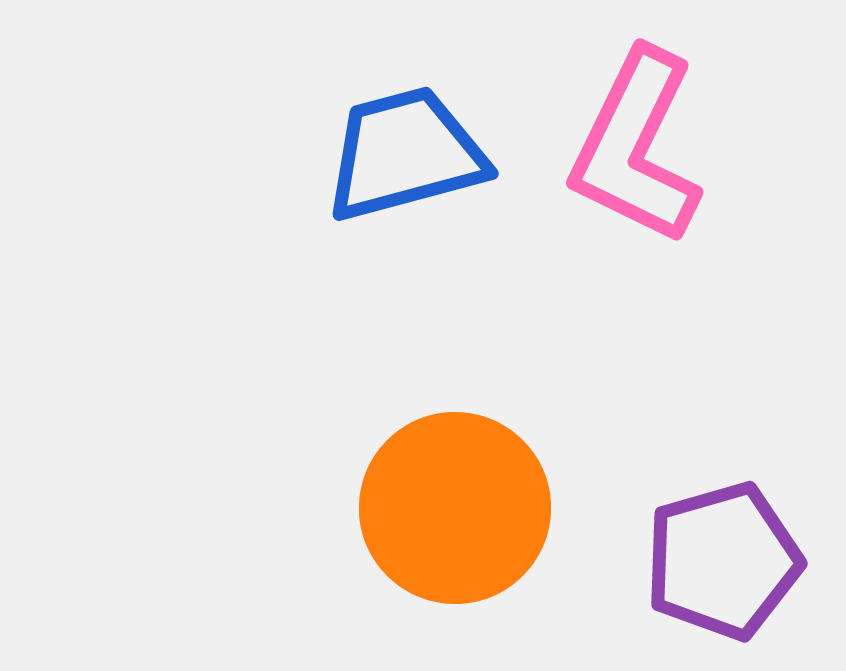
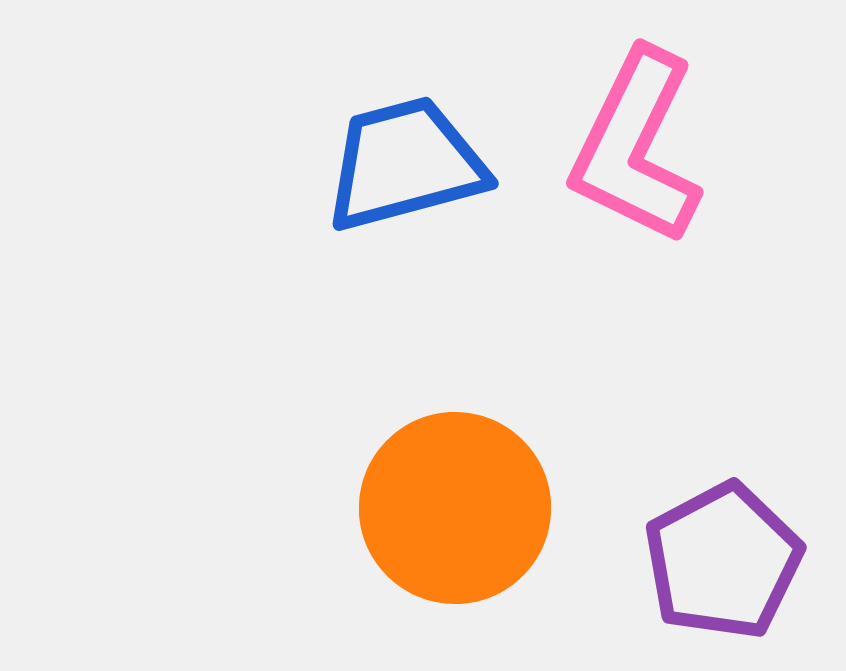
blue trapezoid: moved 10 px down
purple pentagon: rotated 12 degrees counterclockwise
